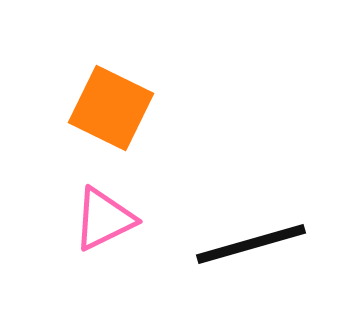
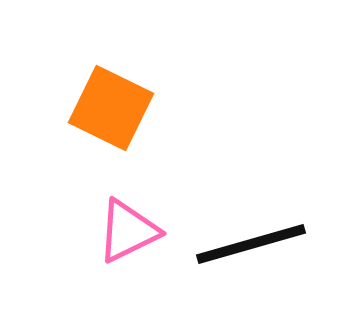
pink triangle: moved 24 px right, 12 px down
